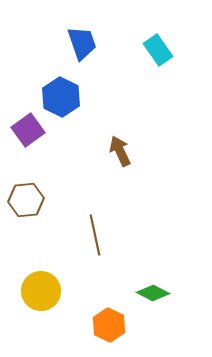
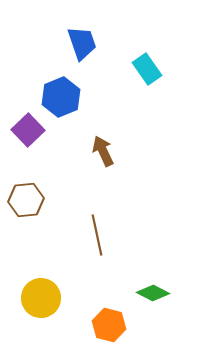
cyan rectangle: moved 11 px left, 19 px down
blue hexagon: rotated 12 degrees clockwise
purple square: rotated 8 degrees counterclockwise
brown arrow: moved 17 px left
brown line: moved 2 px right
yellow circle: moved 7 px down
orange hexagon: rotated 12 degrees counterclockwise
